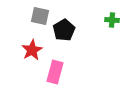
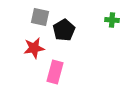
gray square: moved 1 px down
red star: moved 2 px right, 2 px up; rotated 20 degrees clockwise
